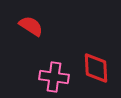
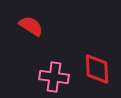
red diamond: moved 1 px right, 1 px down
